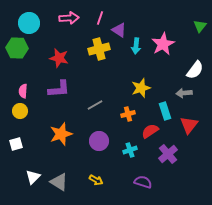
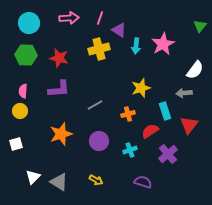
green hexagon: moved 9 px right, 7 px down
